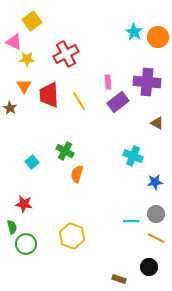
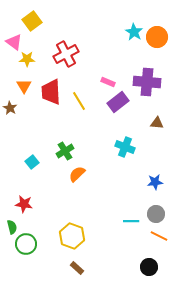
orange circle: moved 1 px left
pink triangle: rotated 12 degrees clockwise
pink rectangle: rotated 64 degrees counterclockwise
red trapezoid: moved 2 px right, 3 px up
brown triangle: rotated 24 degrees counterclockwise
green cross: rotated 30 degrees clockwise
cyan cross: moved 8 px left, 9 px up
orange semicircle: rotated 30 degrees clockwise
orange line: moved 3 px right, 2 px up
brown rectangle: moved 42 px left, 11 px up; rotated 24 degrees clockwise
